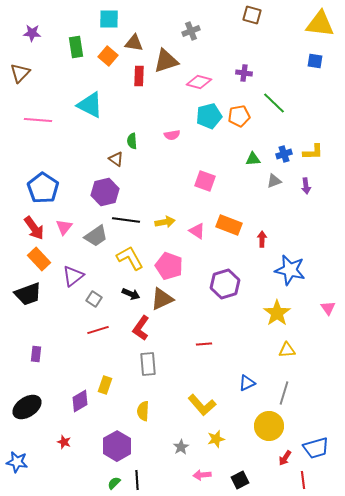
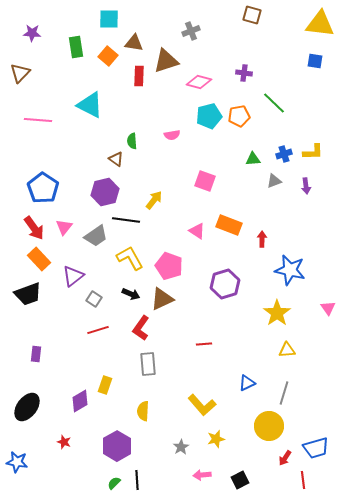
yellow arrow at (165, 222): moved 11 px left, 22 px up; rotated 42 degrees counterclockwise
black ellipse at (27, 407): rotated 20 degrees counterclockwise
